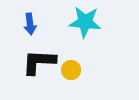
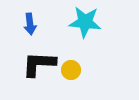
black L-shape: moved 2 px down
